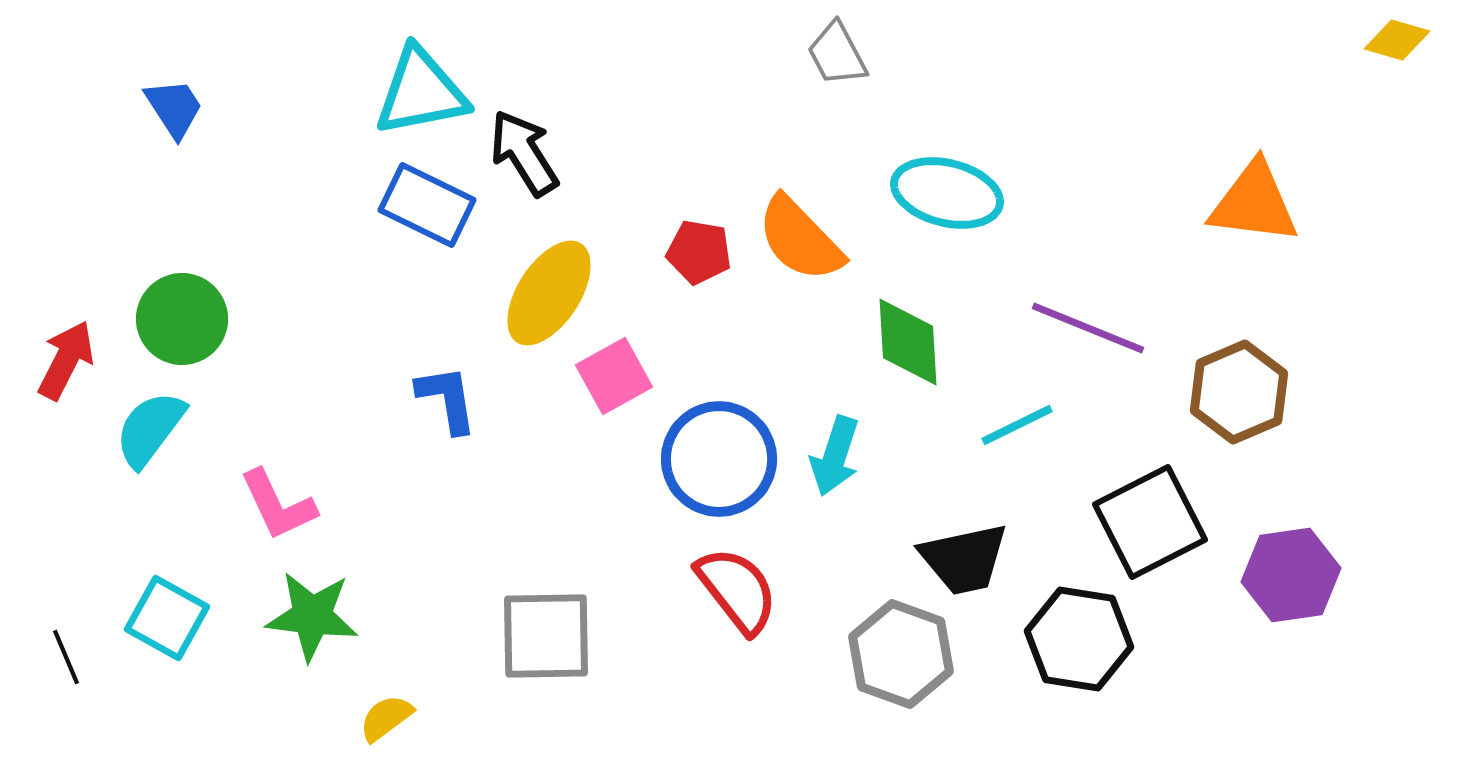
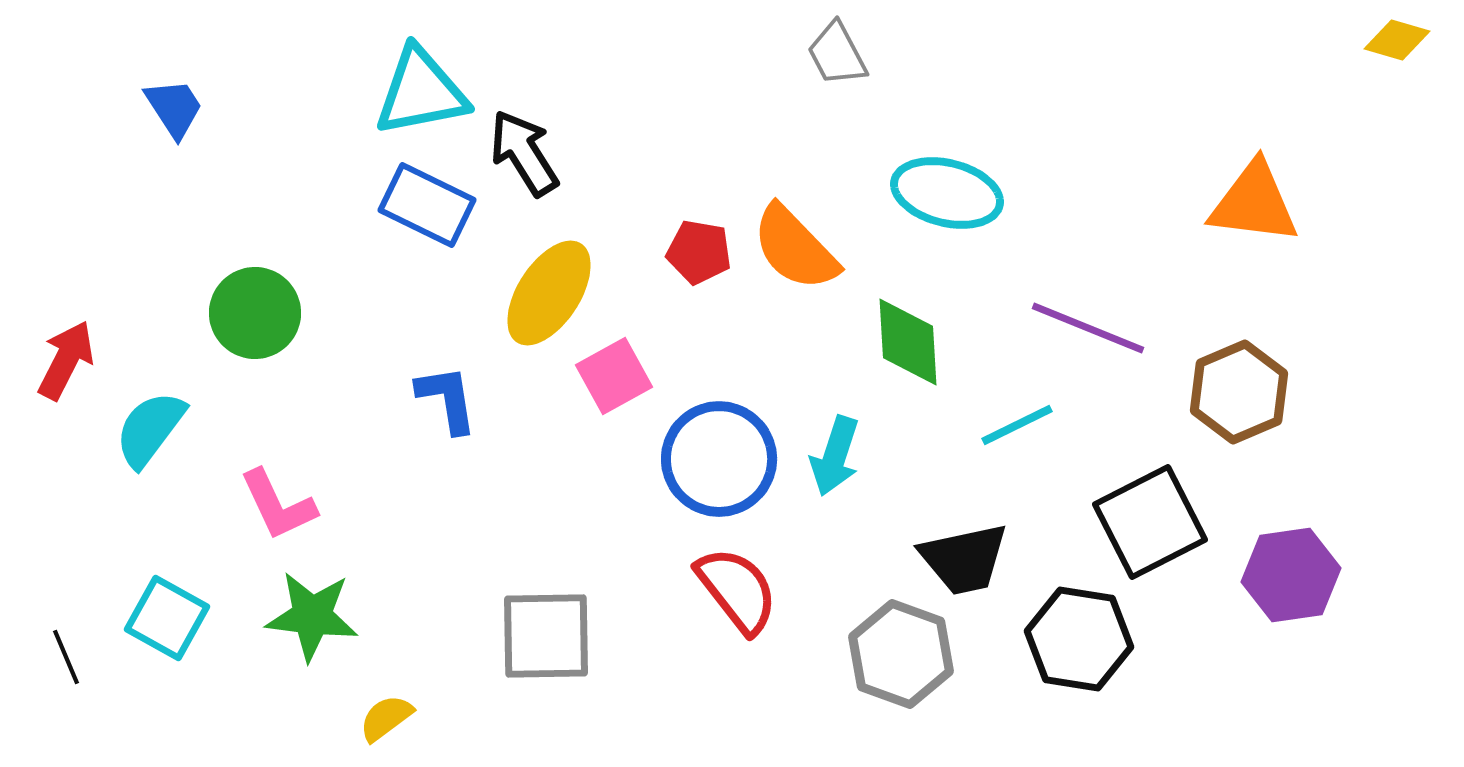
orange semicircle: moved 5 px left, 9 px down
green circle: moved 73 px right, 6 px up
